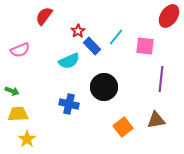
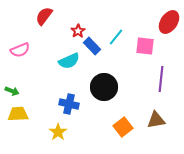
red ellipse: moved 6 px down
yellow star: moved 31 px right, 7 px up
